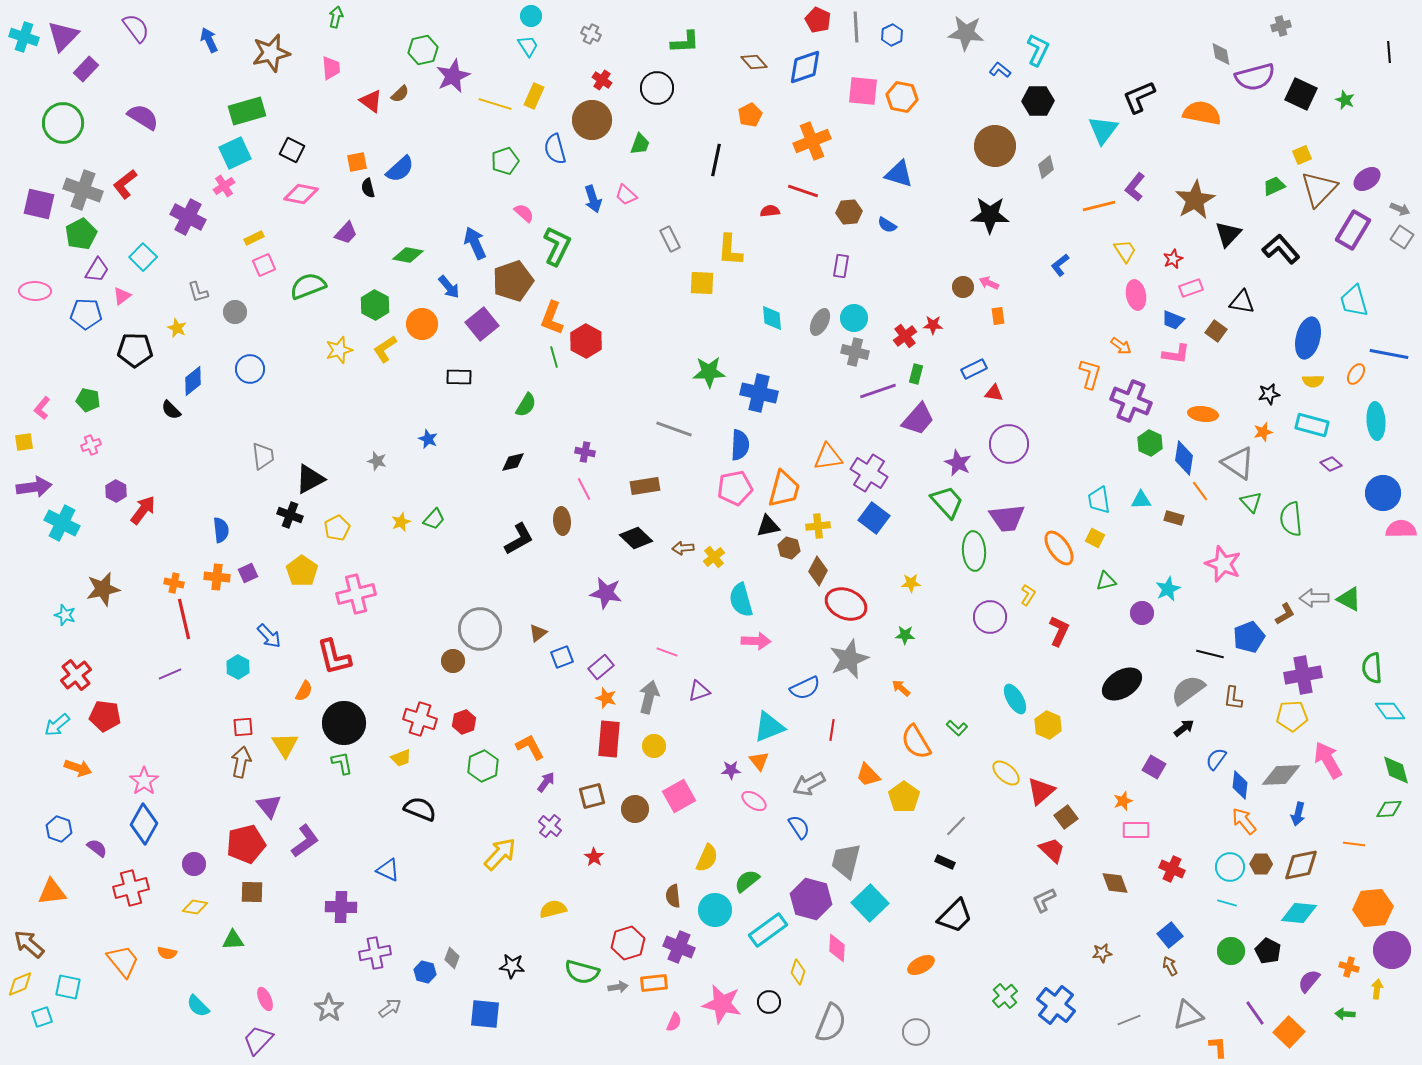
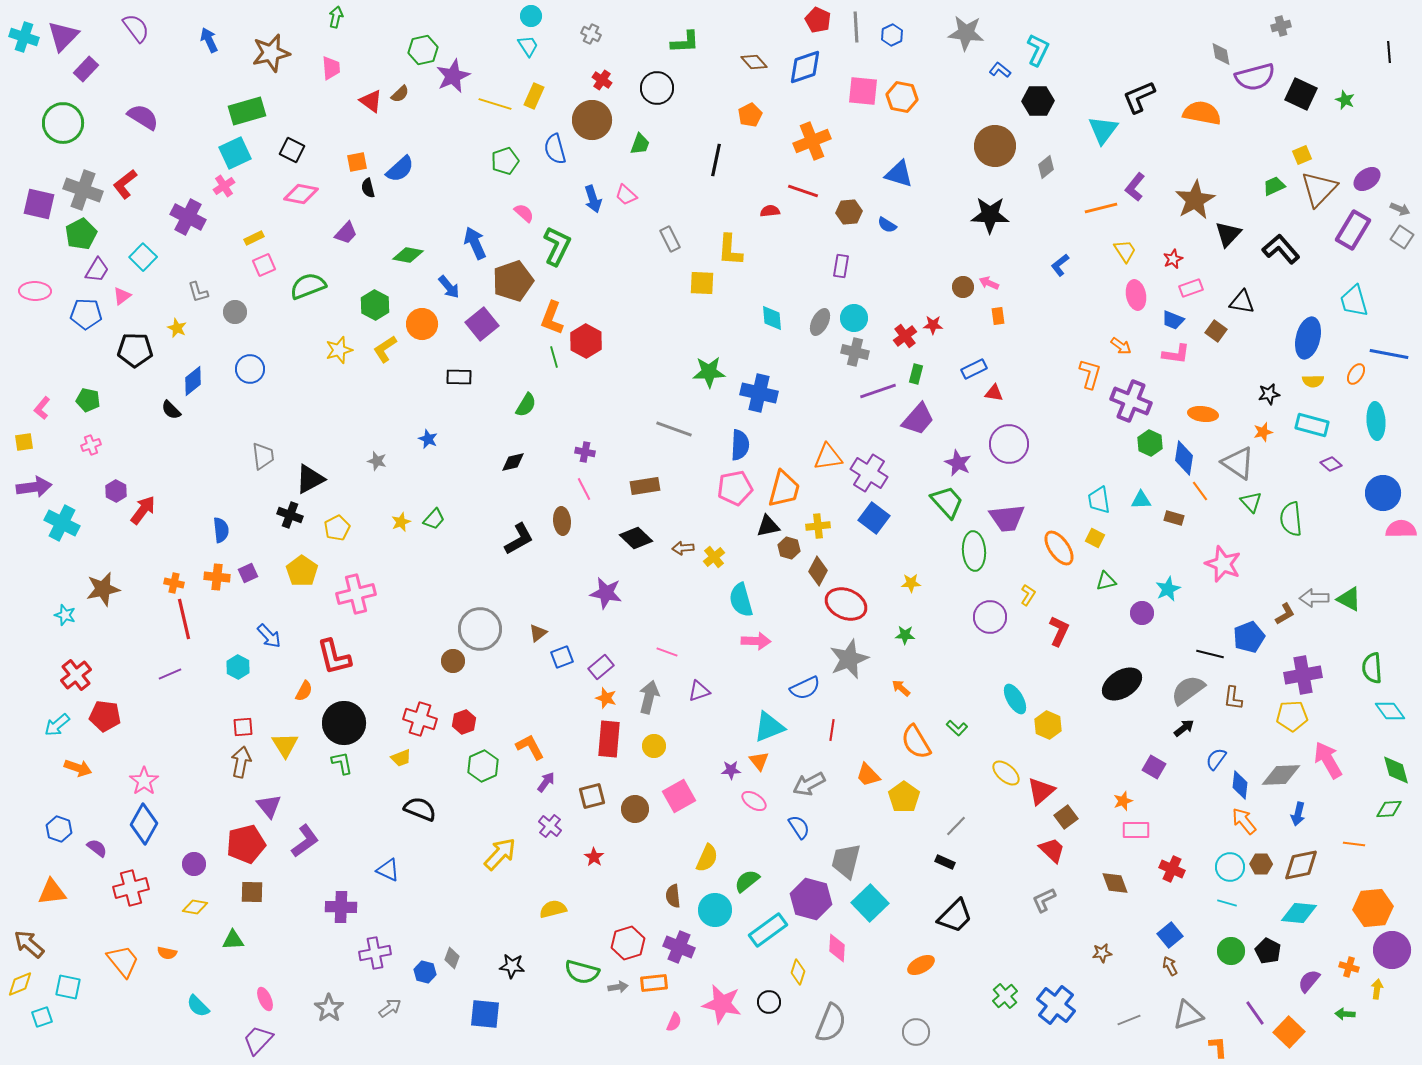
orange line at (1099, 206): moved 2 px right, 2 px down
